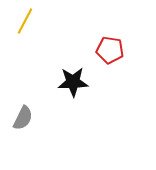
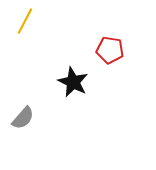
black star: rotated 28 degrees clockwise
gray semicircle: rotated 15 degrees clockwise
